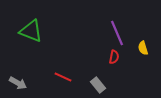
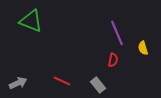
green triangle: moved 10 px up
red semicircle: moved 1 px left, 3 px down
red line: moved 1 px left, 4 px down
gray arrow: rotated 54 degrees counterclockwise
